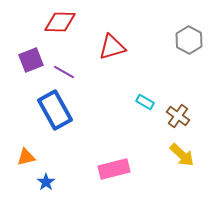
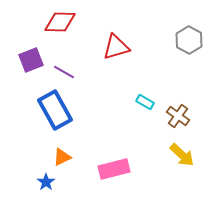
red triangle: moved 4 px right
orange triangle: moved 36 px right; rotated 12 degrees counterclockwise
